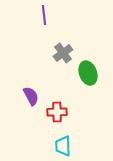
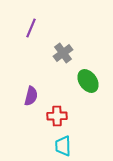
purple line: moved 13 px left, 13 px down; rotated 30 degrees clockwise
green ellipse: moved 8 px down; rotated 15 degrees counterclockwise
purple semicircle: rotated 42 degrees clockwise
red cross: moved 4 px down
